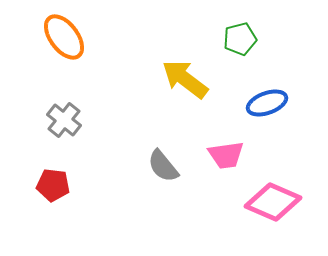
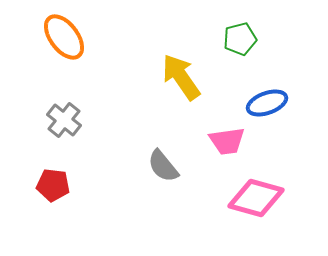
yellow arrow: moved 4 px left, 2 px up; rotated 18 degrees clockwise
pink trapezoid: moved 1 px right, 14 px up
pink diamond: moved 17 px left, 4 px up; rotated 8 degrees counterclockwise
